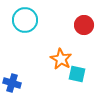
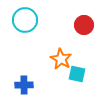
blue cross: moved 12 px right, 2 px down; rotated 18 degrees counterclockwise
